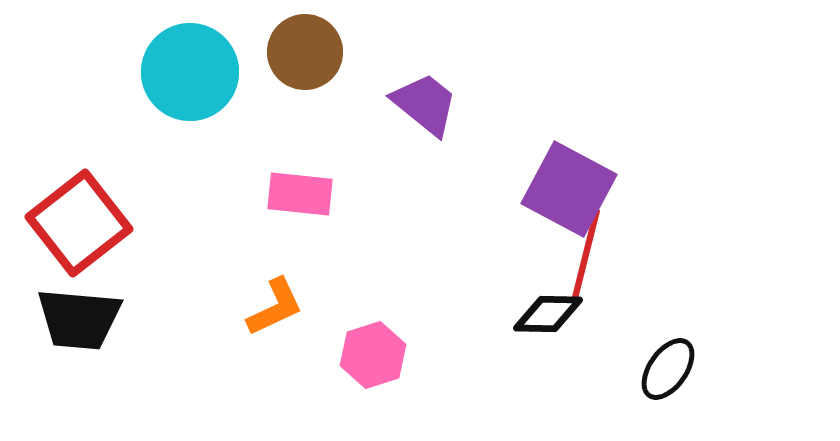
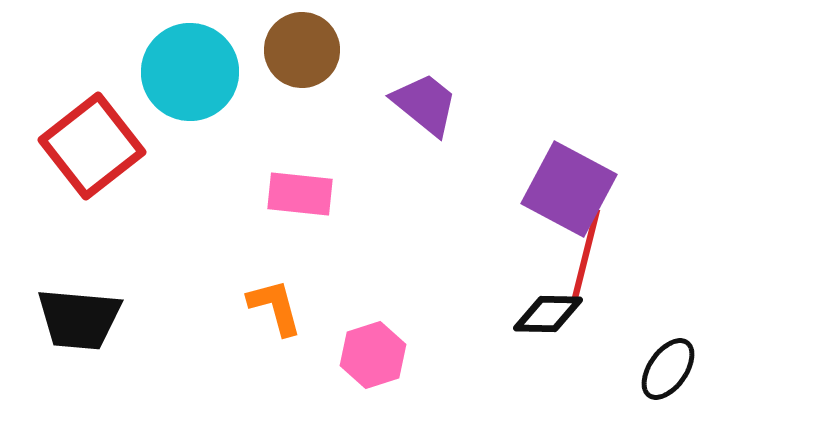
brown circle: moved 3 px left, 2 px up
red square: moved 13 px right, 77 px up
orange L-shape: rotated 80 degrees counterclockwise
